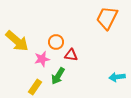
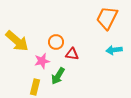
red triangle: moved 1 px right, 1 px up
pink star: moved 2 px down
cyan arrow: moved 3 px left, 27 px up
yellow rectangle: rotated 21 degrees counterclockwise
